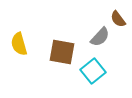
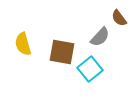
brown semicircle: moved 1 px right, 1 px up
yellow semicircle: moved 4 px right
cyan square: moved 3 px left, 2 px up
